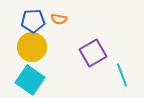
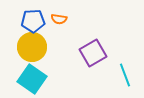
cyan line: moved 3 px right
cyan square: moved 2 px right, 1 px up
